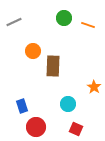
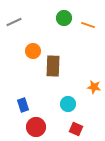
orange star: rotated 24 degrees counterclockwise
blue rectangle: moved 1 px right, 1 px up
